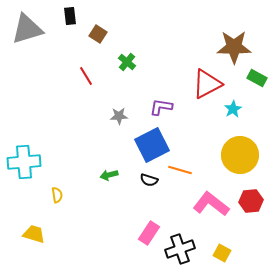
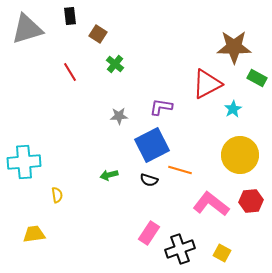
green cross: moved 12 px left, 2 px down
red line: moved 16 px left, 4 px up
yellow trapezoid: rotated 25 degrees counterclockwise
